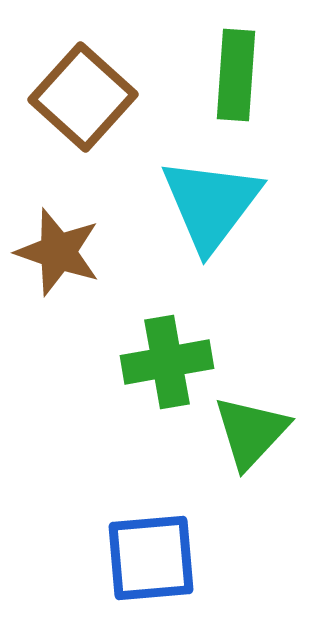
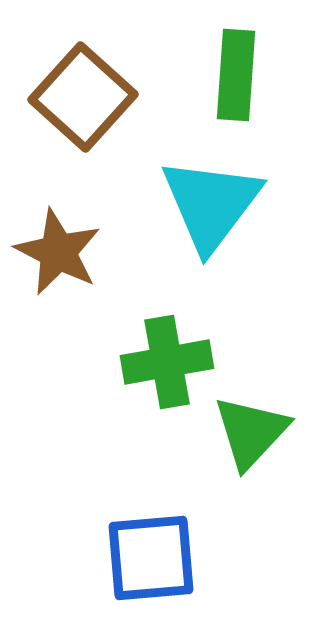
brown star: rotated 8 degrees clockwise
